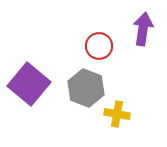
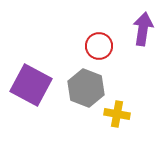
purple square: moved 2 px right, 1 px down; rotated 12 degrees counterclockwise
